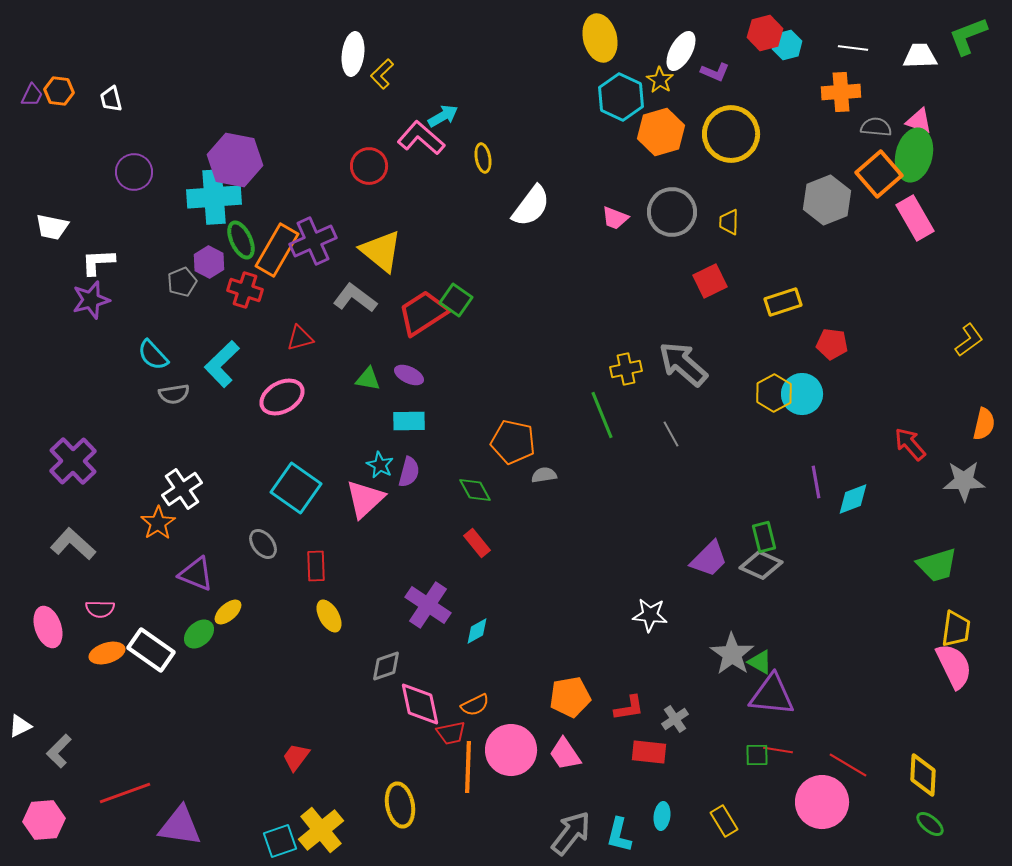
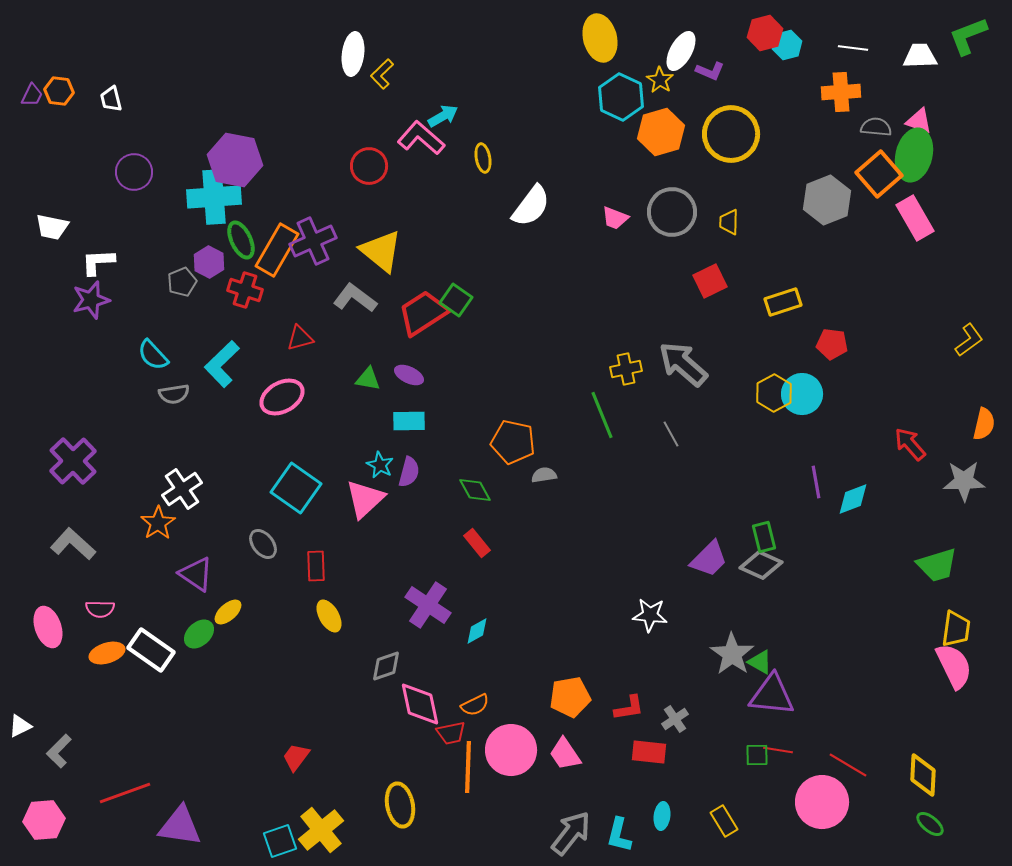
purple L-shape at (715, 72): moved 5 px left, 1 px up
purple triangle at (196, 574): rotated 12 degrees clockwise
